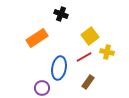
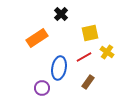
black cross: rotated 24 degrees clockwise
yellow square: moved 3 px up; rotated 24 degrees clockwise
yellow cross: rotated 24 degrees clockwise
